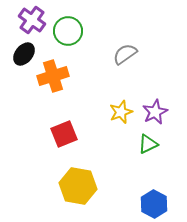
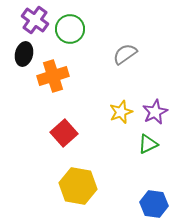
purple cross: moved 3 px right
green circle: moved 2 px right, 2 px up
black ellipse: rotated 25 degrees counterclockwise
red square: moved 1 px up; rotated 20 degrees counterclockwise
blue hexagon: rotated 20 degrees counterclockwise
